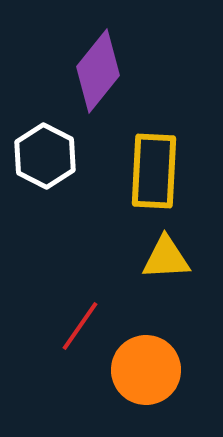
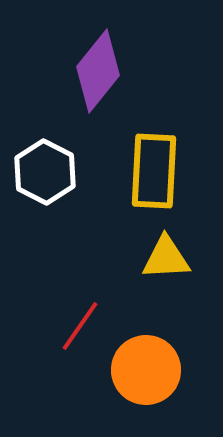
white hexagon: moved 16 px down
